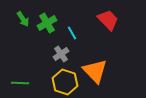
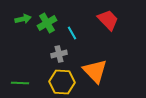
green arrow: rotated 70 degrees counterclockwise
gray cross: moved 2 px left; rotated 21 degrees clockwise
yellow hexagon: moved 3 px left; rotated 15 degrees counterclockwise
